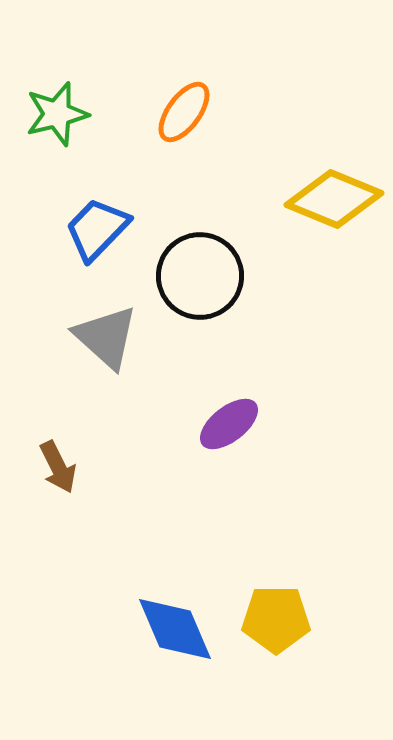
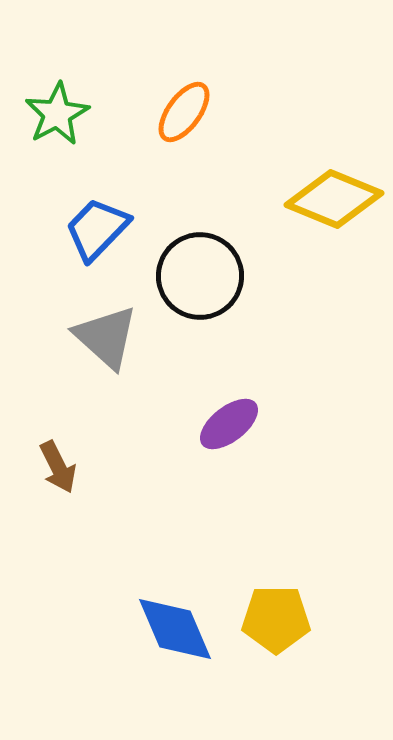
green star: rotated 14 degrees counterclockwise
